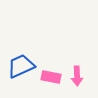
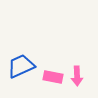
pink rectangle: moved 2 px right
